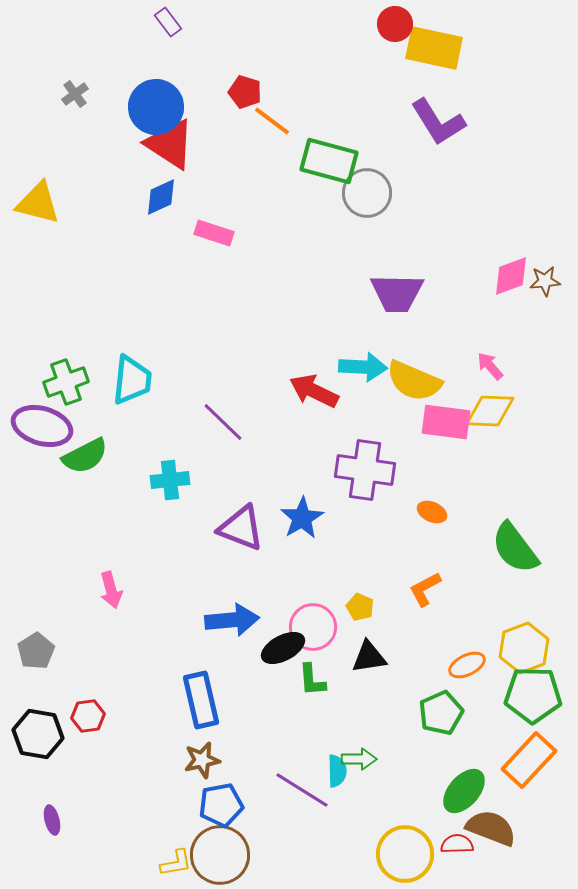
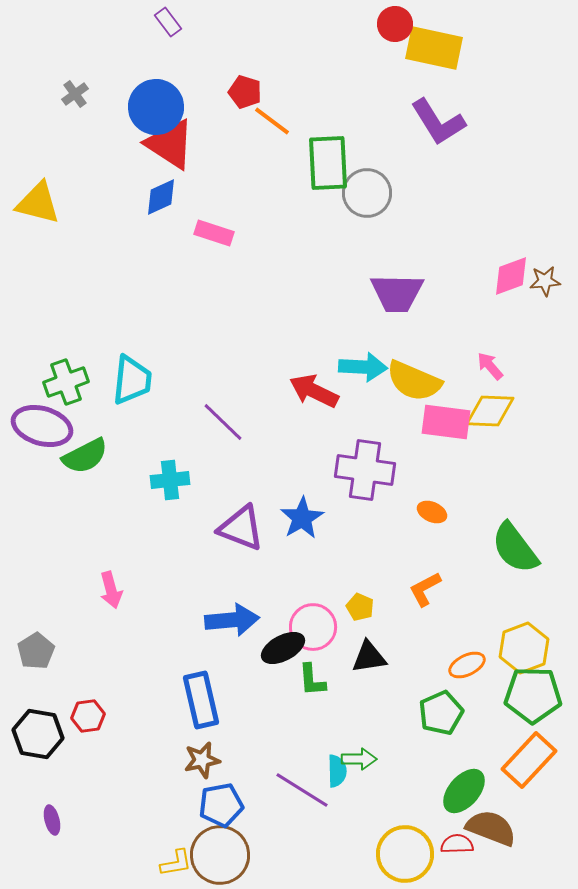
green rectangle at (329, 161): moved 1 px left, 2 px down; rotated 72 degrees clockwise
